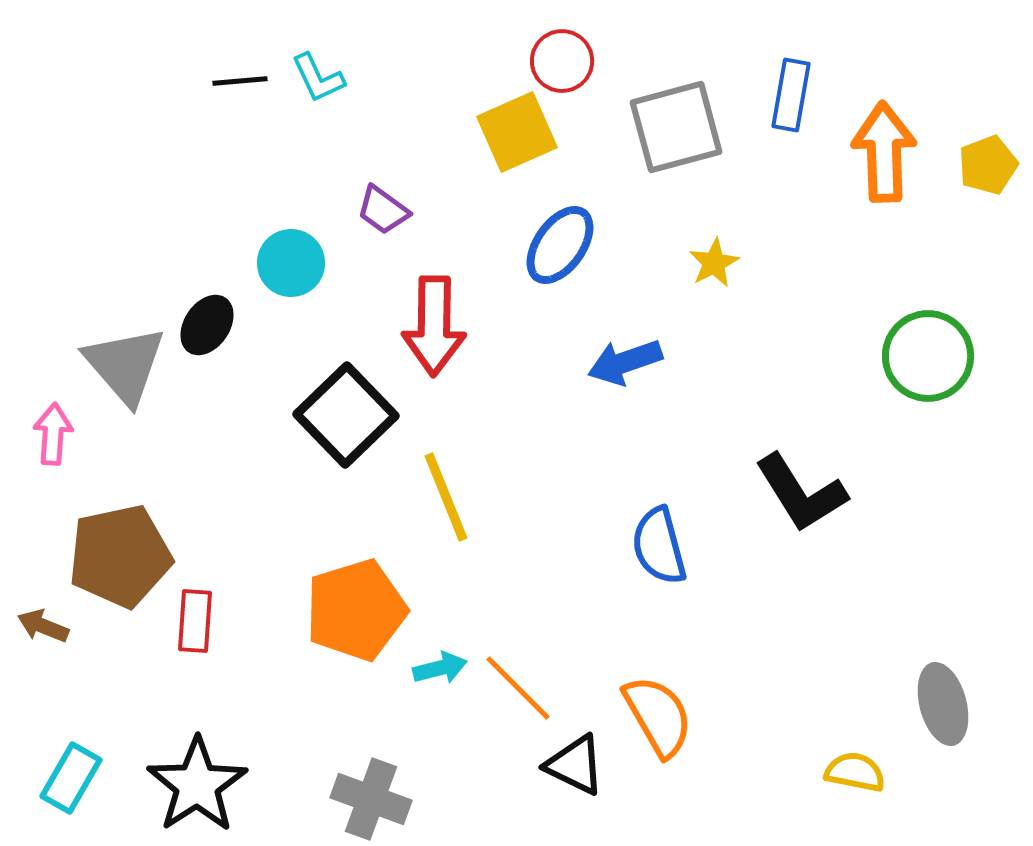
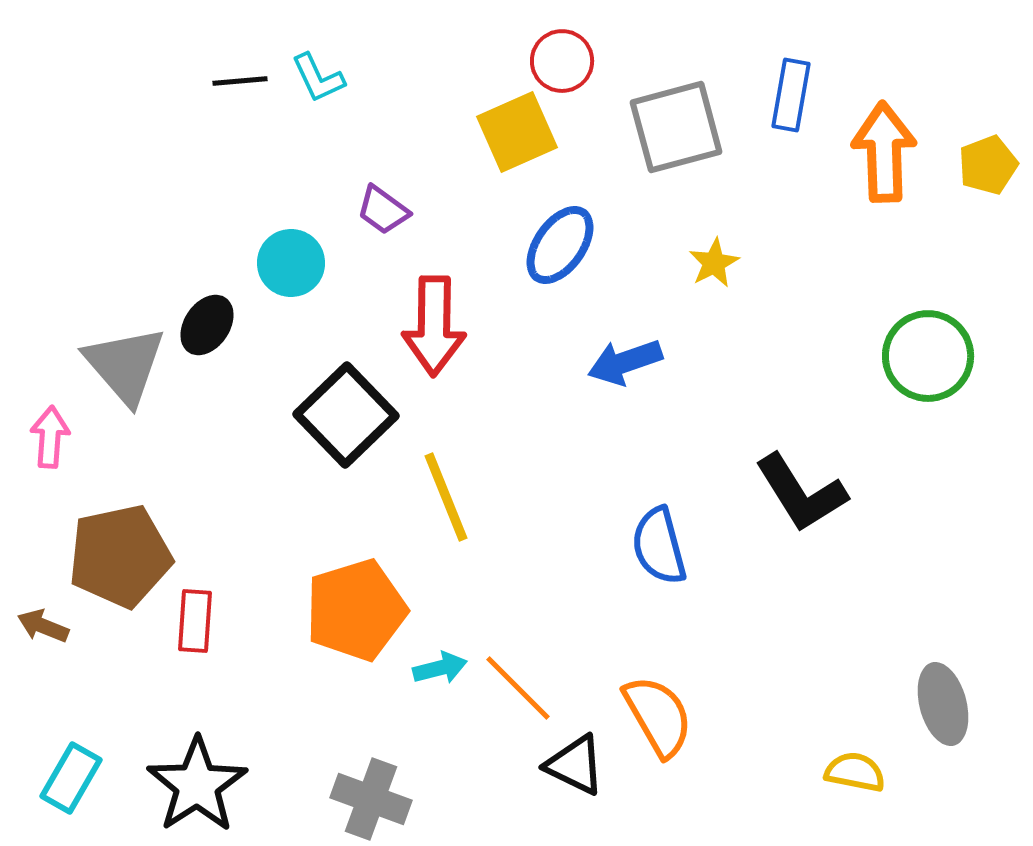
pink arrow: moved 3 px left, 3 px down
